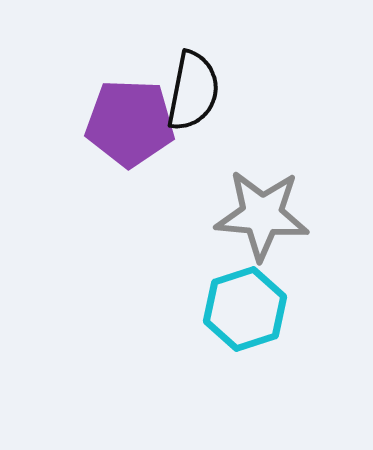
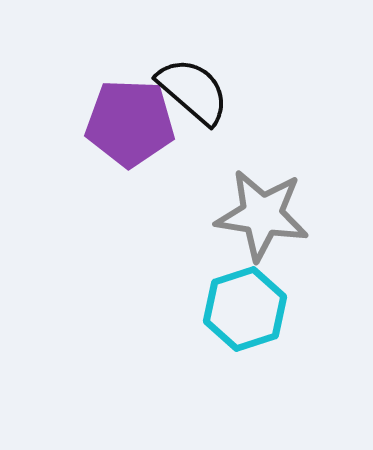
black semicircle: rotated 60 degrees counterclockwise
gray star: rotated 4 degrees clockwise
